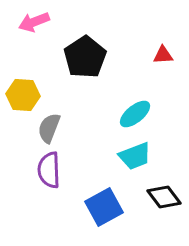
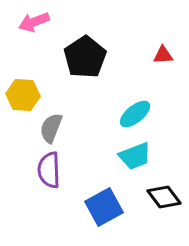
gray semicircle: moved 2 px right
